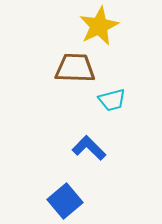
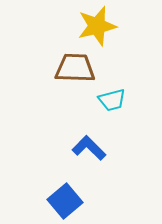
yellow star: moved 2 px left; rotated 12 degrees clockwise
